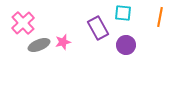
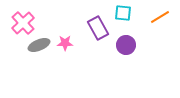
orange line: rotated 48 degrees clockwise
pink star: moved 2 px right, 1 px down; rotated 14 degrees clockwise
